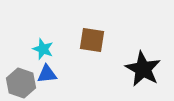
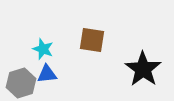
black star: rotated 6 degrees clockwise
gray hexagon: rotated 24 degrees clockwise
